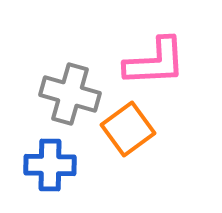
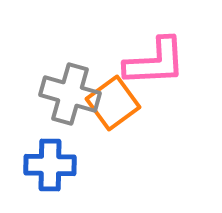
orange square: moved 15 px left, 26 px up
